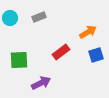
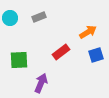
purple arrow: rotated 42 degrees counterclockwise
